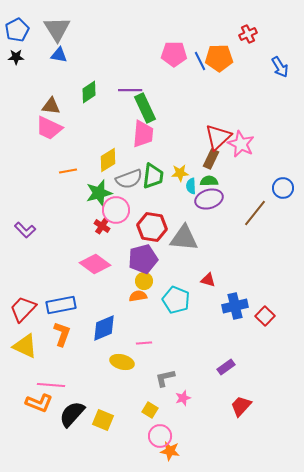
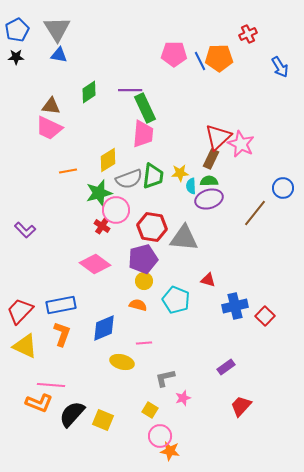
orange semicircle at (138, 296): moved 9 px down; rotated 24 degrees clockwise
red trapezoid at (23, 309): moved 3 px left, 2 px down
